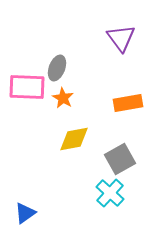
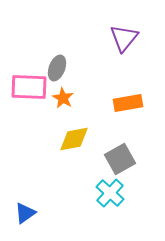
purple triangle: moved 3 px right; rotated 16 degrees clockwise
pink rectangle: moved 2 px right
